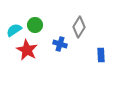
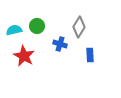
green circle: moved 2 px right, 1 px down
cyan semicircle: rotated 21 degrees clockwise
red star: moved 3 px left, 6 px down
blue rectangle: moved 11 px left
